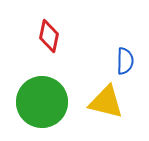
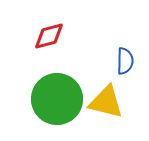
red diamond: rotated 64 degrees clockwise
green circle: moved 15 px right, 3 px up
